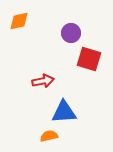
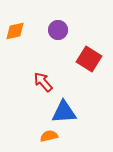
orange diamond: moved 4 px left, 10 px down
purple circle: moved 13 px left, 3 px up
red square: rotated 15 degrees clockwise
red arrow: moved 1 px down; rotated 120 degrees counterclockwise
